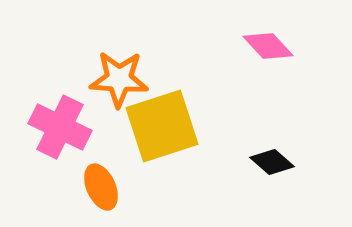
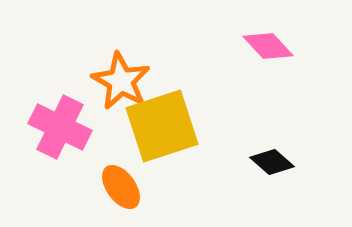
orange star: moved 2 px right, 2 px down; rotated 26 degrees clockwise
orange ellipse: moved 20 px right; rotated 12 degrees counterclockwise
